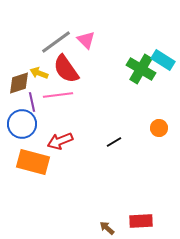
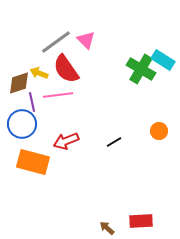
orange circle: moved 3 px down
red arrow: moved 6 px right
